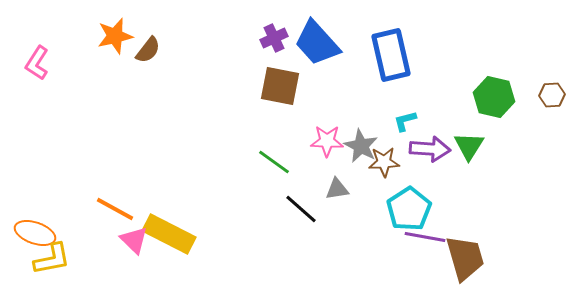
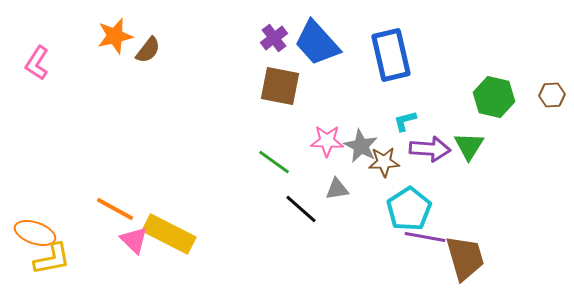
purple cross: rotated 12 degrees counterclockwise
